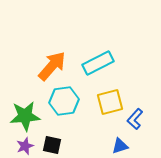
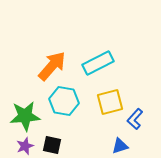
cyan hexagon: rotated 16 degrees clockwise
